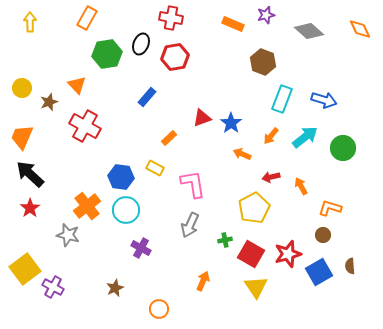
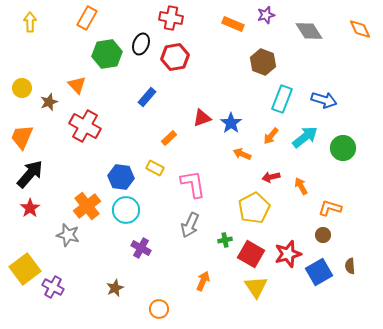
gray diamond at (309, 31): rotated 16 degrees clockwise
black arrow at (30, 174): rotated 88 degrees clockwise
